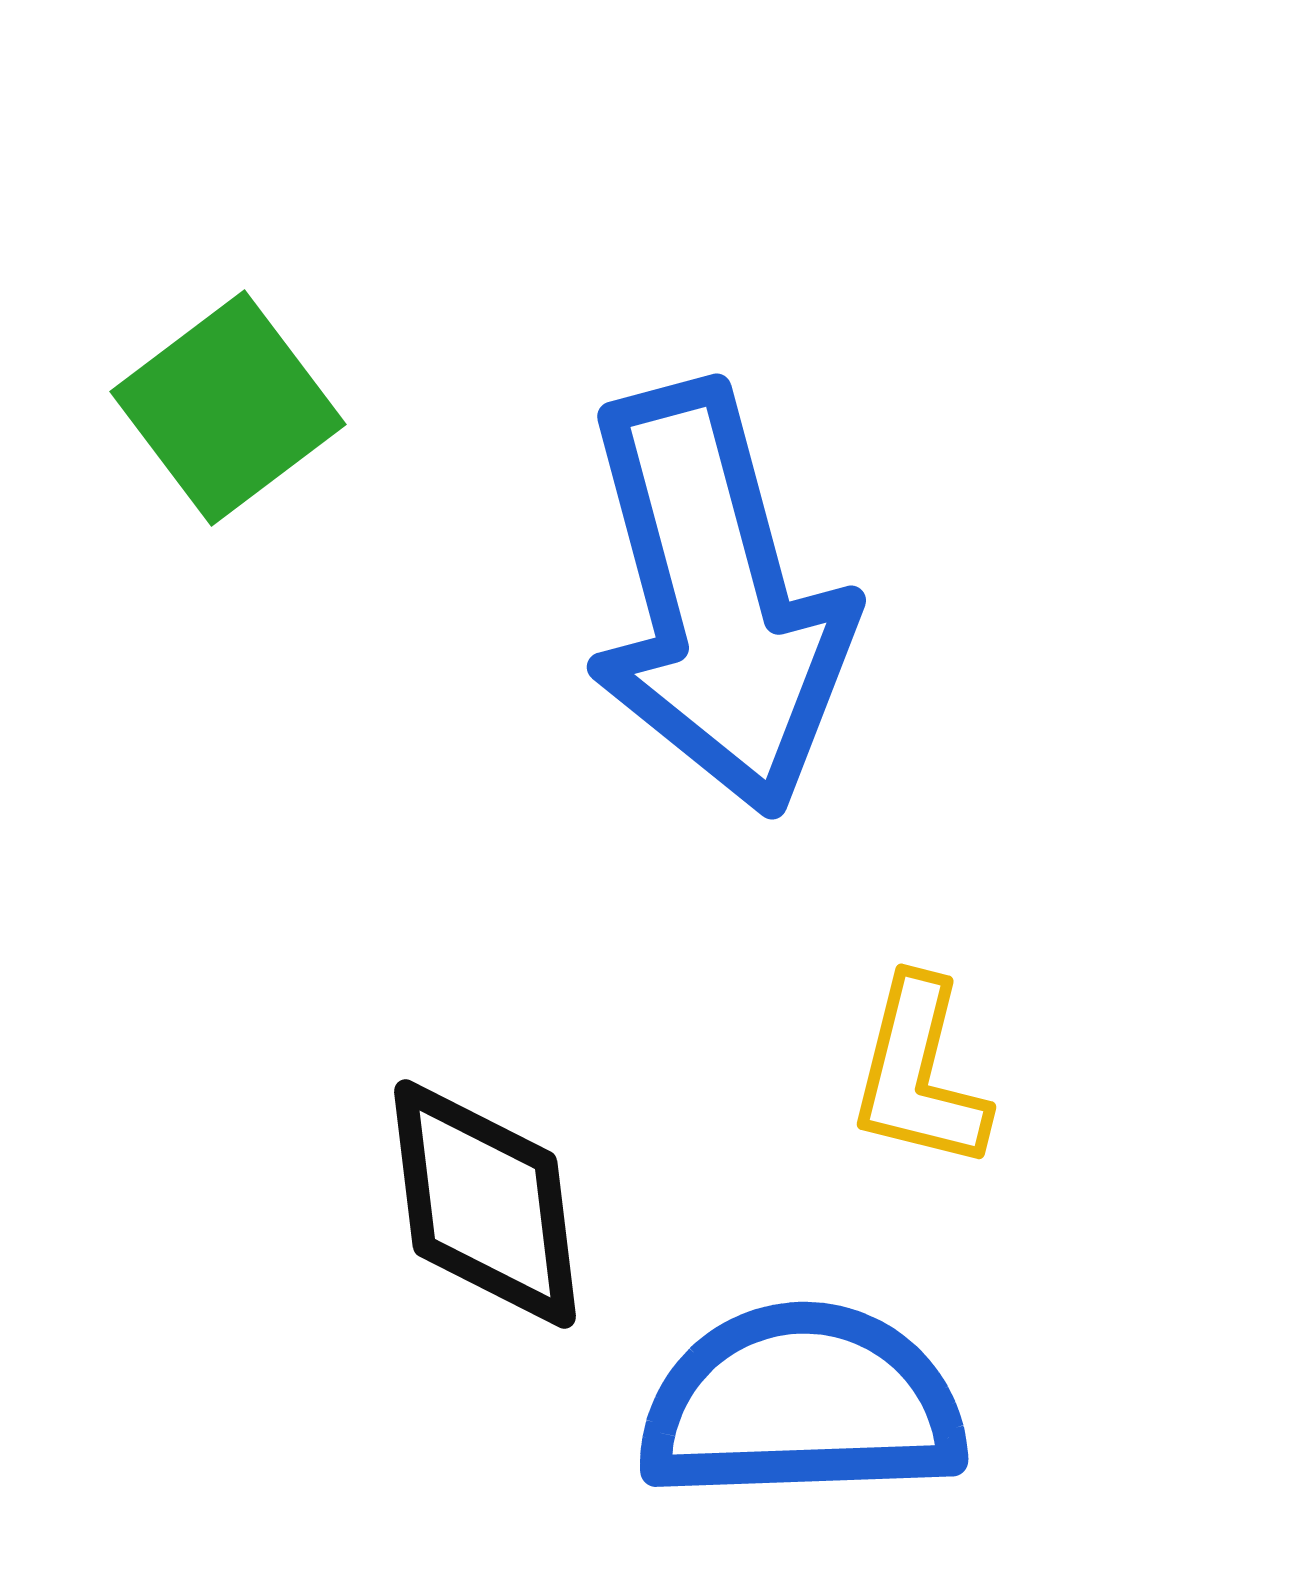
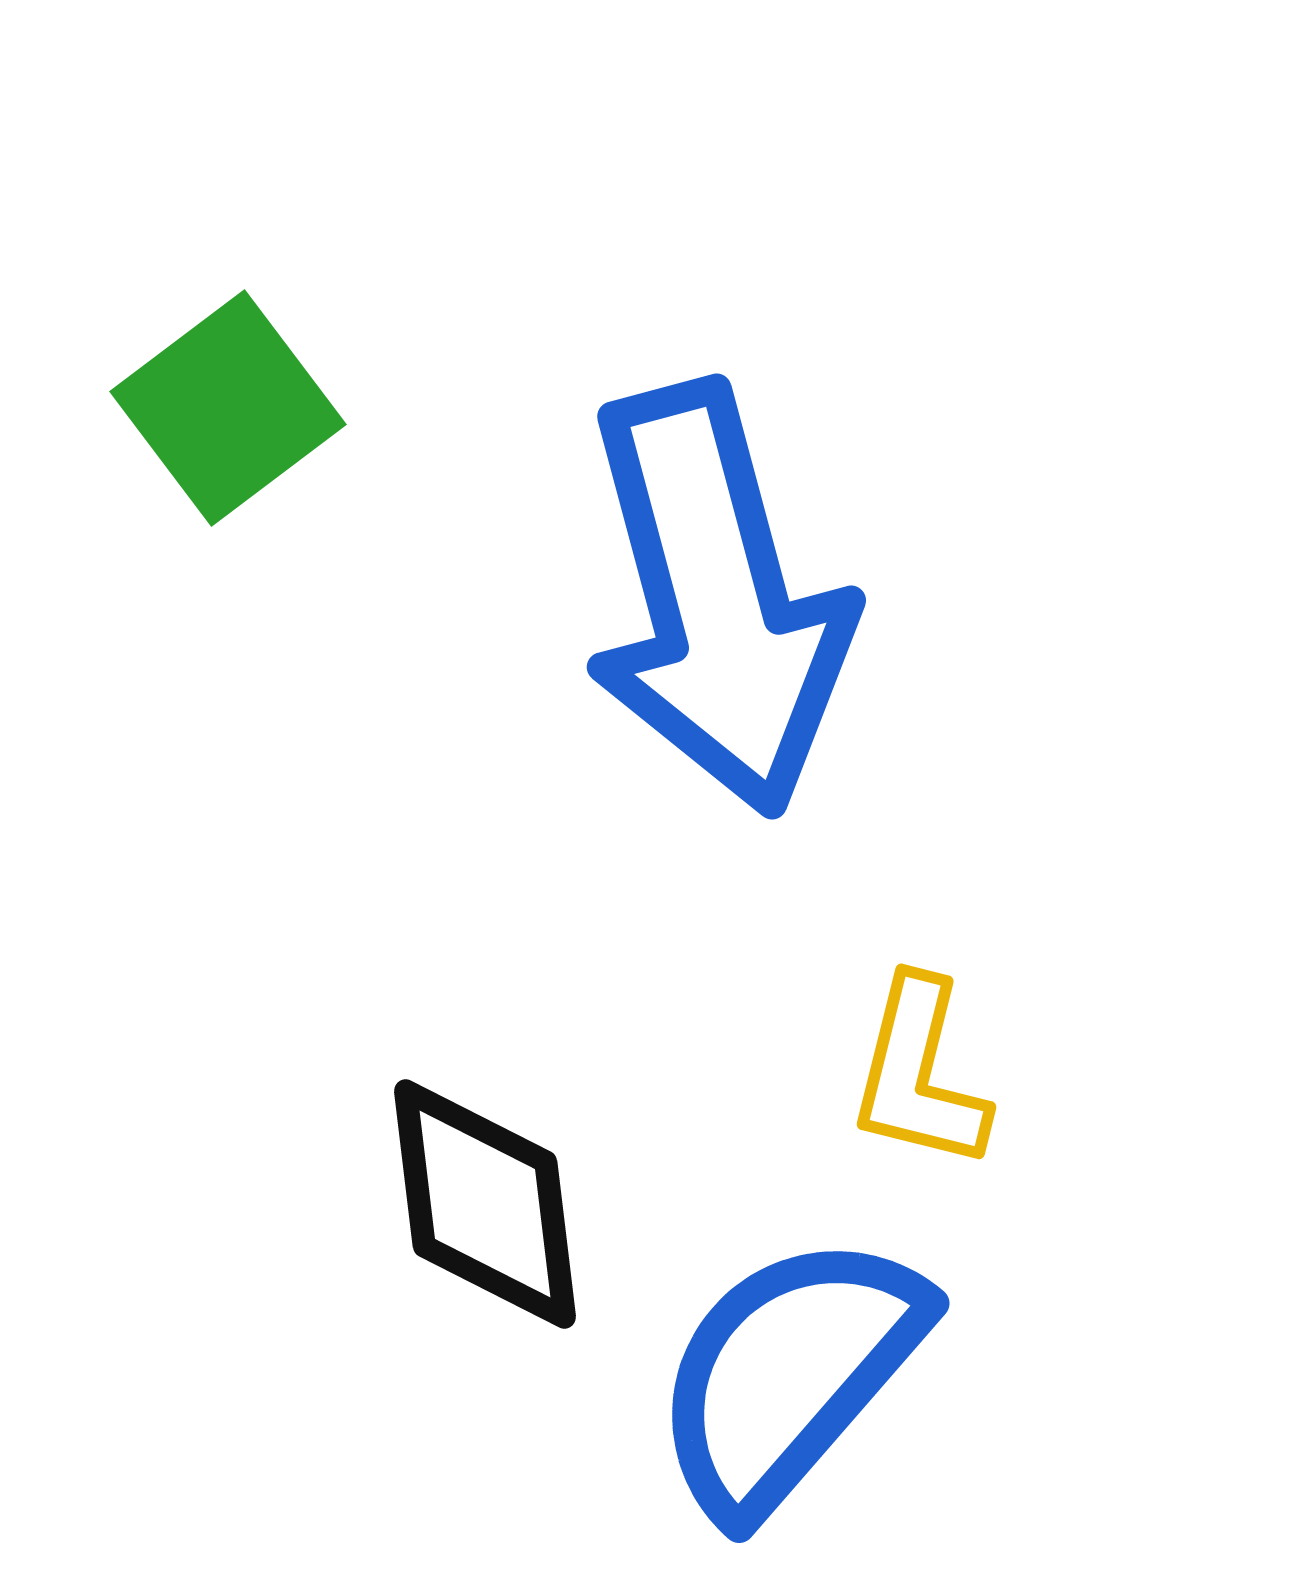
blue semicircle: moved 13 px left, 29 px up; rotated 47 degrees counterclockwise
